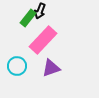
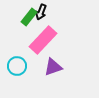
black arrow: moved 1 px right, 1 px down
green rectangle: moved 1 px right, 1 px up
purple triangle: moved 2 px right, 1 px up
